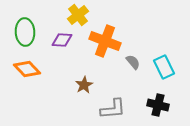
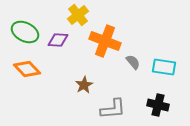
green ellipse: rotated 60 degrees counterclockwise
purple diamond: moved 4 px left
cyan rectangle: rotated 55 degrees counterclockwise
